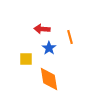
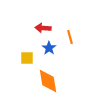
red arrow: moved 1 px right, 1 px up
yellow square: moved 1 px right, 1 px up
orange diamond: moved 1 px left, 2 px down
